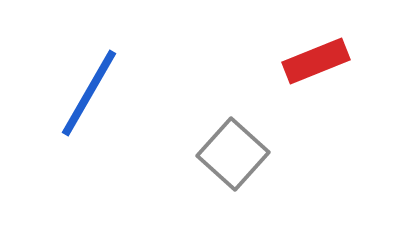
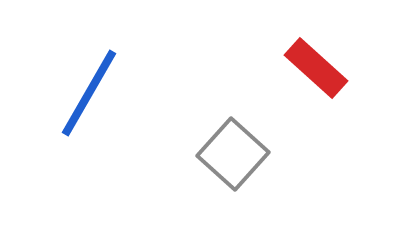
red rectangle: moved 7 px down; rotated 64 degrees clockwise
